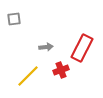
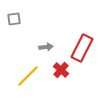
red cross: rotated 28 degrees counterclockwise
